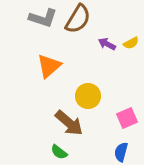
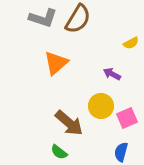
purple arrow: moved 5 px right, 30 px down
orange triangle: moved 7 px right, 3 px up
yellow circle: moved 13 px right, 10 px down
